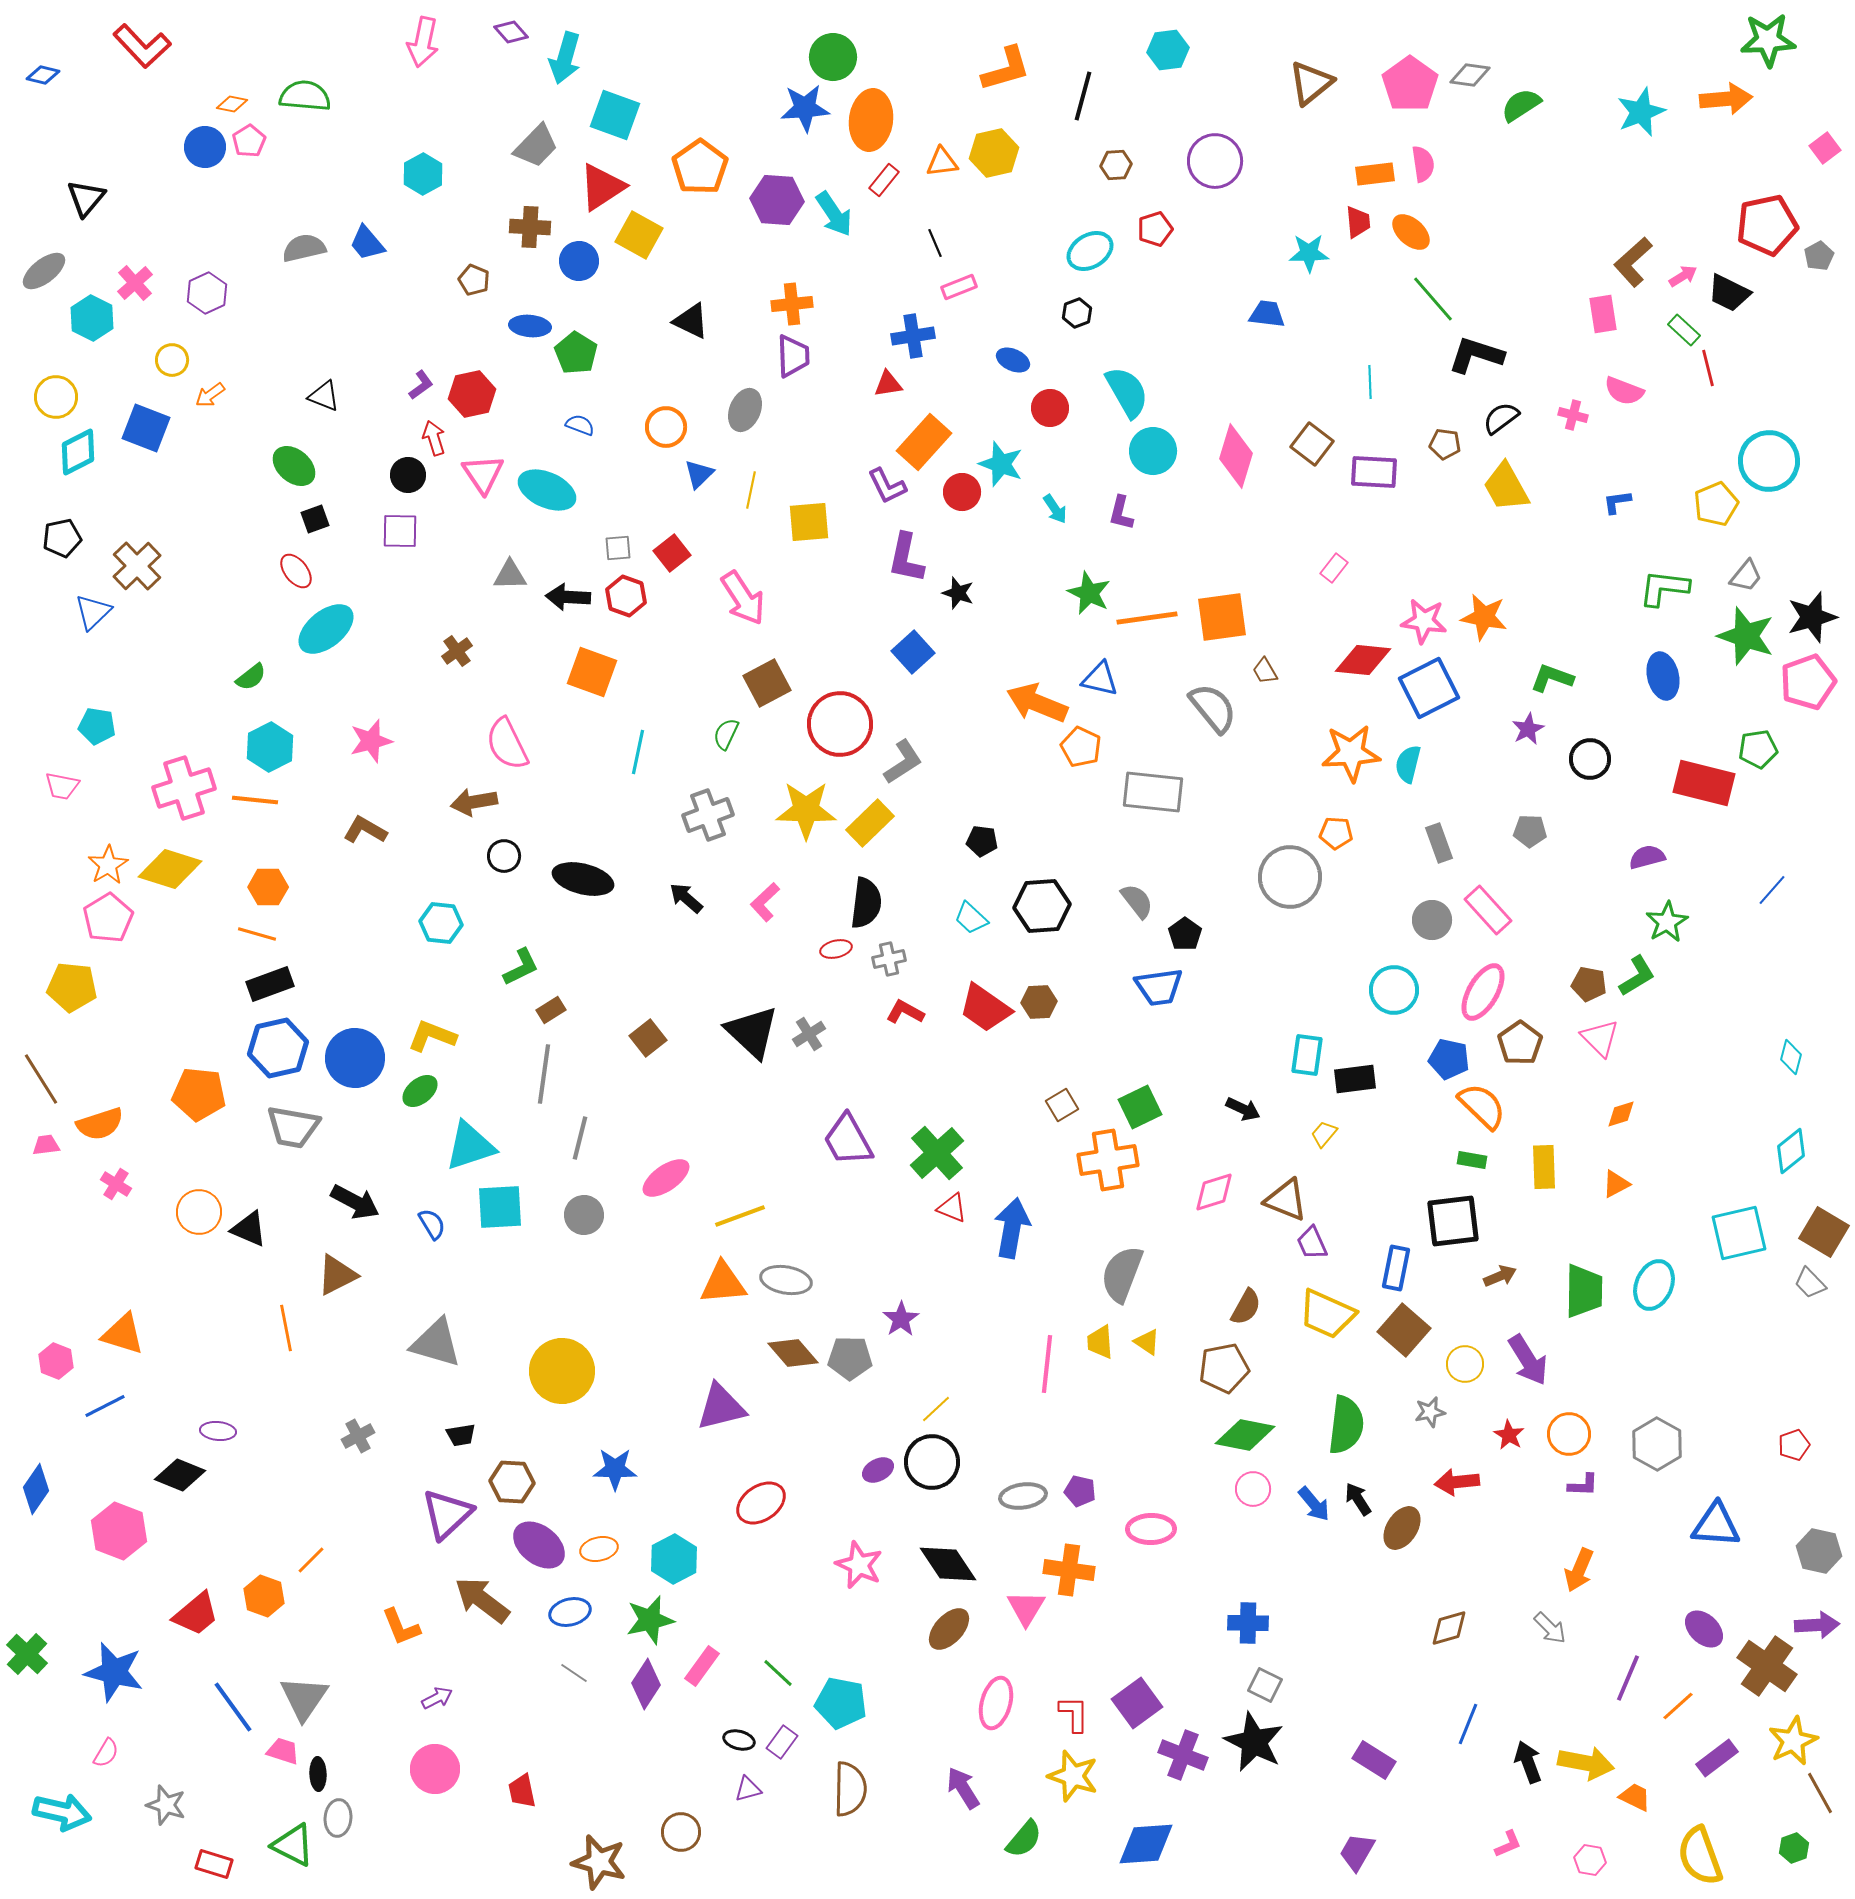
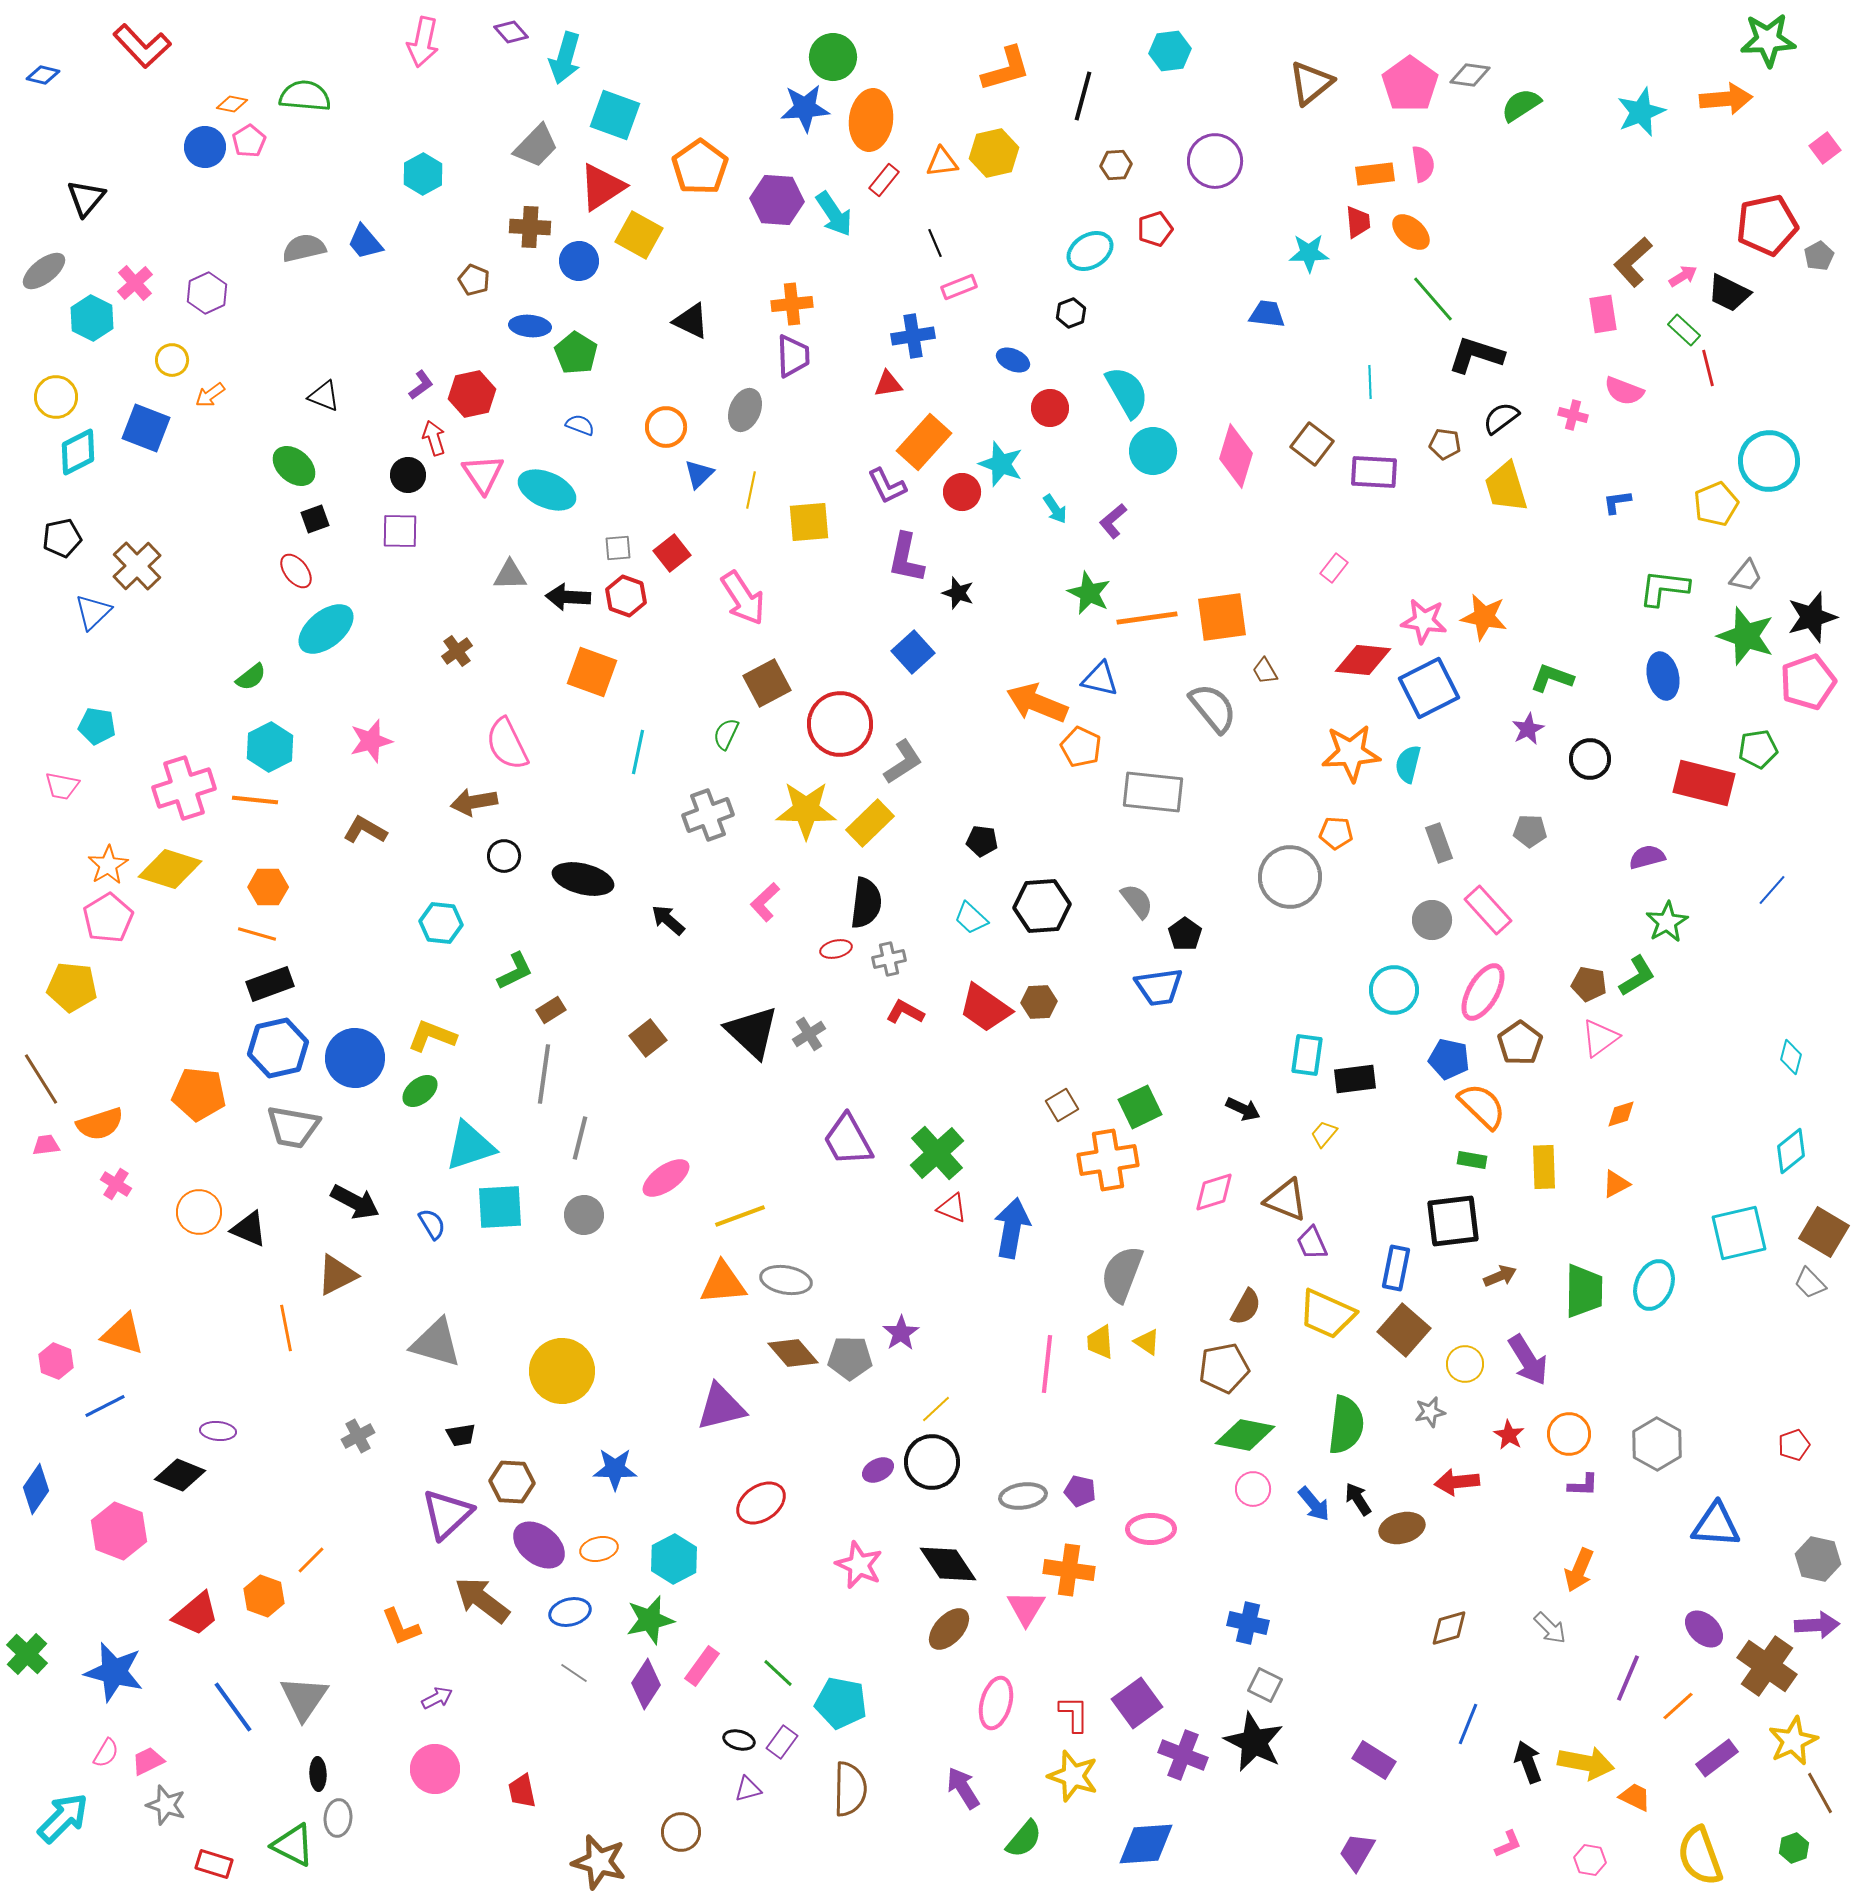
cyan hexagon at (1168, 50): moved 2 px right, 1 px down
blue trapezoid at (367, 243): moved 2 px left, 1 px up
black hexagon at (1077, 313): moved 6 px left
yellow trapezoid at (1506, 487): rotated 12 degrees clockwise
purple L-shape at (1121, 513): moved 8 px left, 8 px down; rotated 36 degrees clockwise
black arrow at (686, 898): moved 18 px left, 22 px down
green L-shape at (521, 967): moved 6 px left, 4 px down
pink triangle at (1600, 1038): rotated 39 degrees clockwise
purple star at (901, 1319): moved 14 px down
brown ellipse at (1402, 1528): rotated 42 degrees clockwise
gray hexagon at (1819, 1551): moved 1 px left, 8 px down
blue cross at (1248, 1623): rotated 12 degrees clockwise
pink trapezoid at (283, 1751): moved 135 px left, 10 px down; rotated 44 degrees counterclockwise
cyan arrow at (62, 1812): moved 1 px right, 6 px down; rotated 58 degrees counterclockwise
